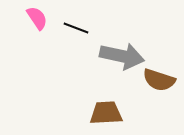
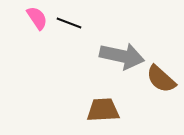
black line: moved 7 px left, 5 px up
brown semicircle: moved 2 px right, 1 px up; rotated 24 degrees clockwise
brown trapezoid: moved 3 px left, 3 px up
